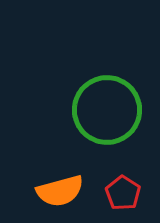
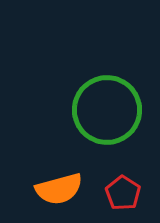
orange semicircle: moved 1 px left, 2 px up
